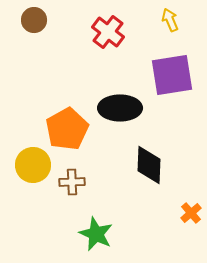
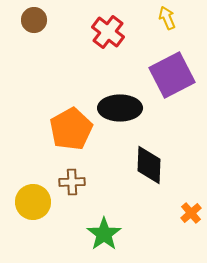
yellow arrow: moved 3 px left, 2 px up
purple square: rotated 18 degrees counterclockwise
orange pentagon: moved 4 px right
yellow circle: moved 37 px down
green star: moved 8 px right; rotated 12 degrees clockwise
